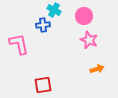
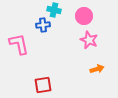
cyan cross: rotated 16 degrees counterclockwise
